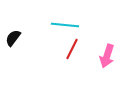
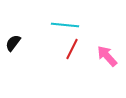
black semicircle: moved 5 px down
pink arrow: rotated 120 degrees clockwise
